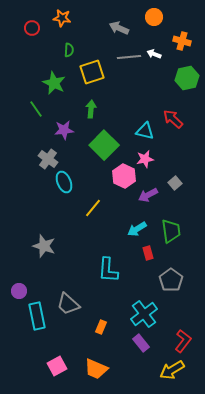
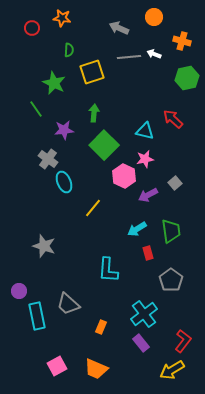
green arrow: moved 3 px right, 4 px down
